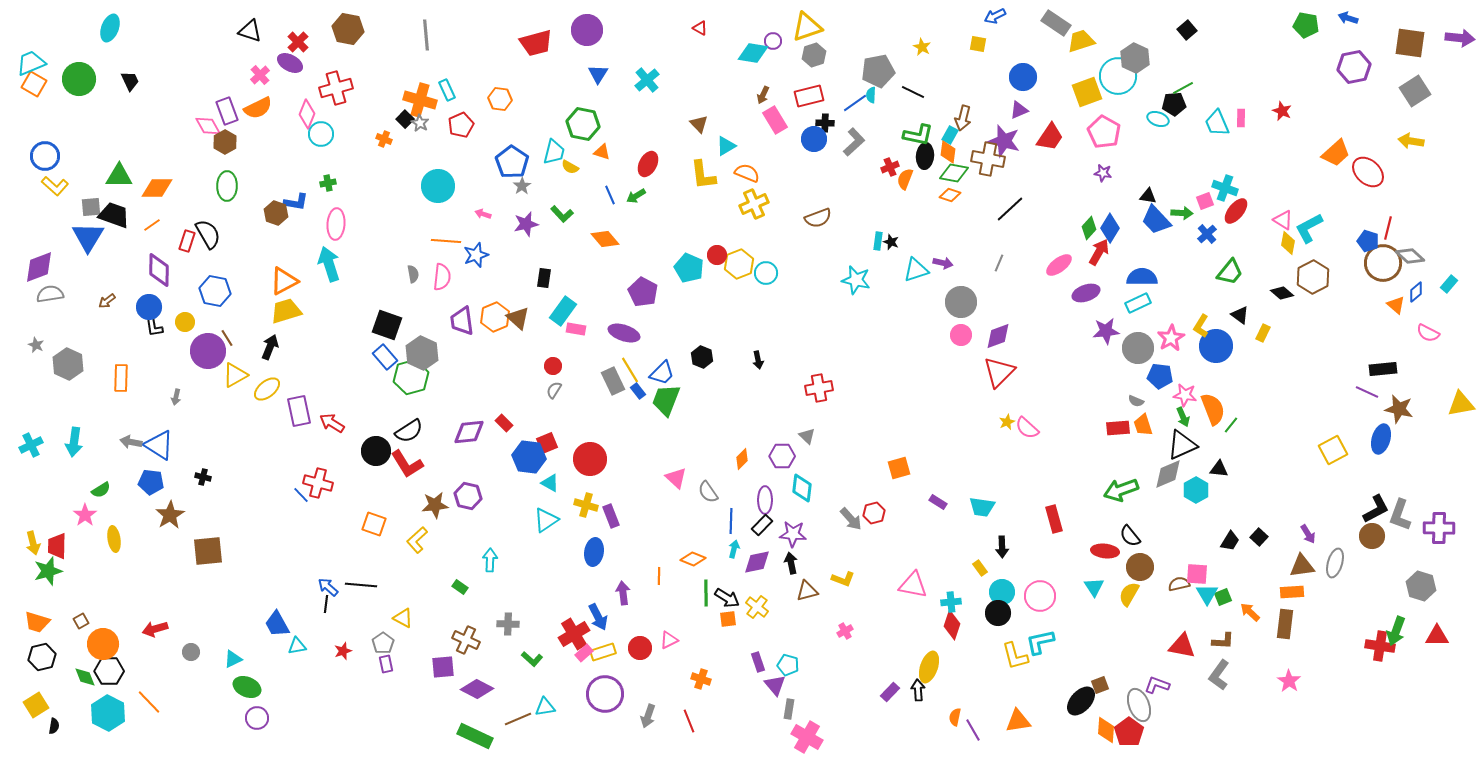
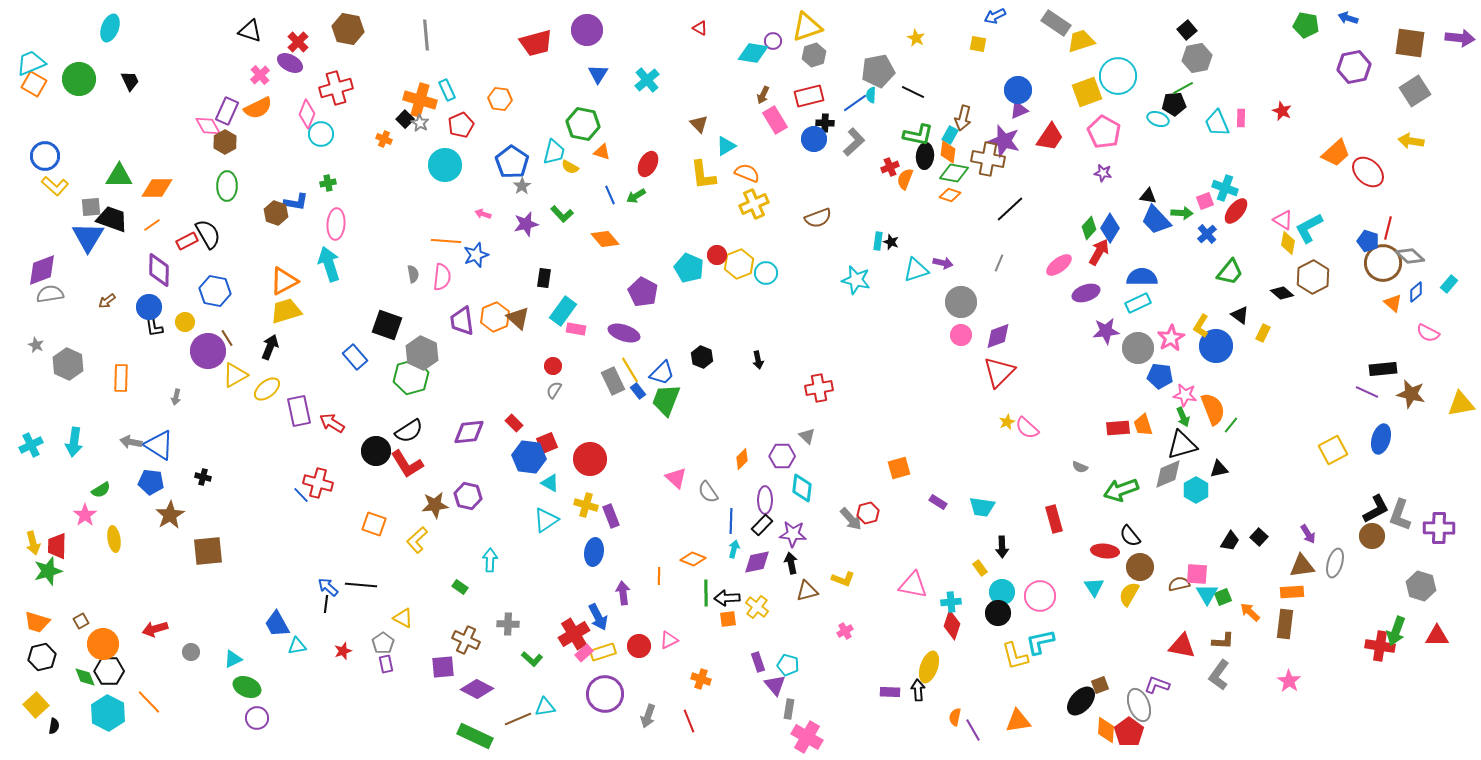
yellow star at (922, 47): moved 6 px left, 9 px up
gray hexagon at (1135, 58): moved 62 px right; rotated 24 degrees clockwise
blue circle at (1023, 77): moved 5 px left, 13 px down
purple rectangle at (227, 111): rotated 44 degrees clockwise
cyan circle at (438, 186): moved 7 px right, 21 px up
black trapezoid at (114, 215): moved 2 px left, 4 px down
red rectangle at (187, 241): rotated 45 degrees clockwise
purple diamond at (39, 267): moved 3 px right, 3 px down
orange triangle at (1396, 305): moved 3 px left, 2 px up
blue rectangle at (385, 357): moved 30 px left
gray semicircle at (1136, 401): moved 56 px left, 66 px down
brown star at (1399, 409): moved 12 px right, 15 px up
red rectangle at (504, 423): moved 10 px right
black triangle at (1182, 445): rotated 8 degrees clockwise
black triangle at (1219, 469): rotated 18 degrees counterclockwise
red hexagon at (874, 513): moved 6 px left
black arrow at (727, 598): rotated 145 degrees clockwise
red circle at (640, 648): moved 1 px left, 2 px up
purple rectangle at (890, 692): rotated 48 degrees clockwise
yellow square at (36, 705): rotated 10 degrees counterclockwise
